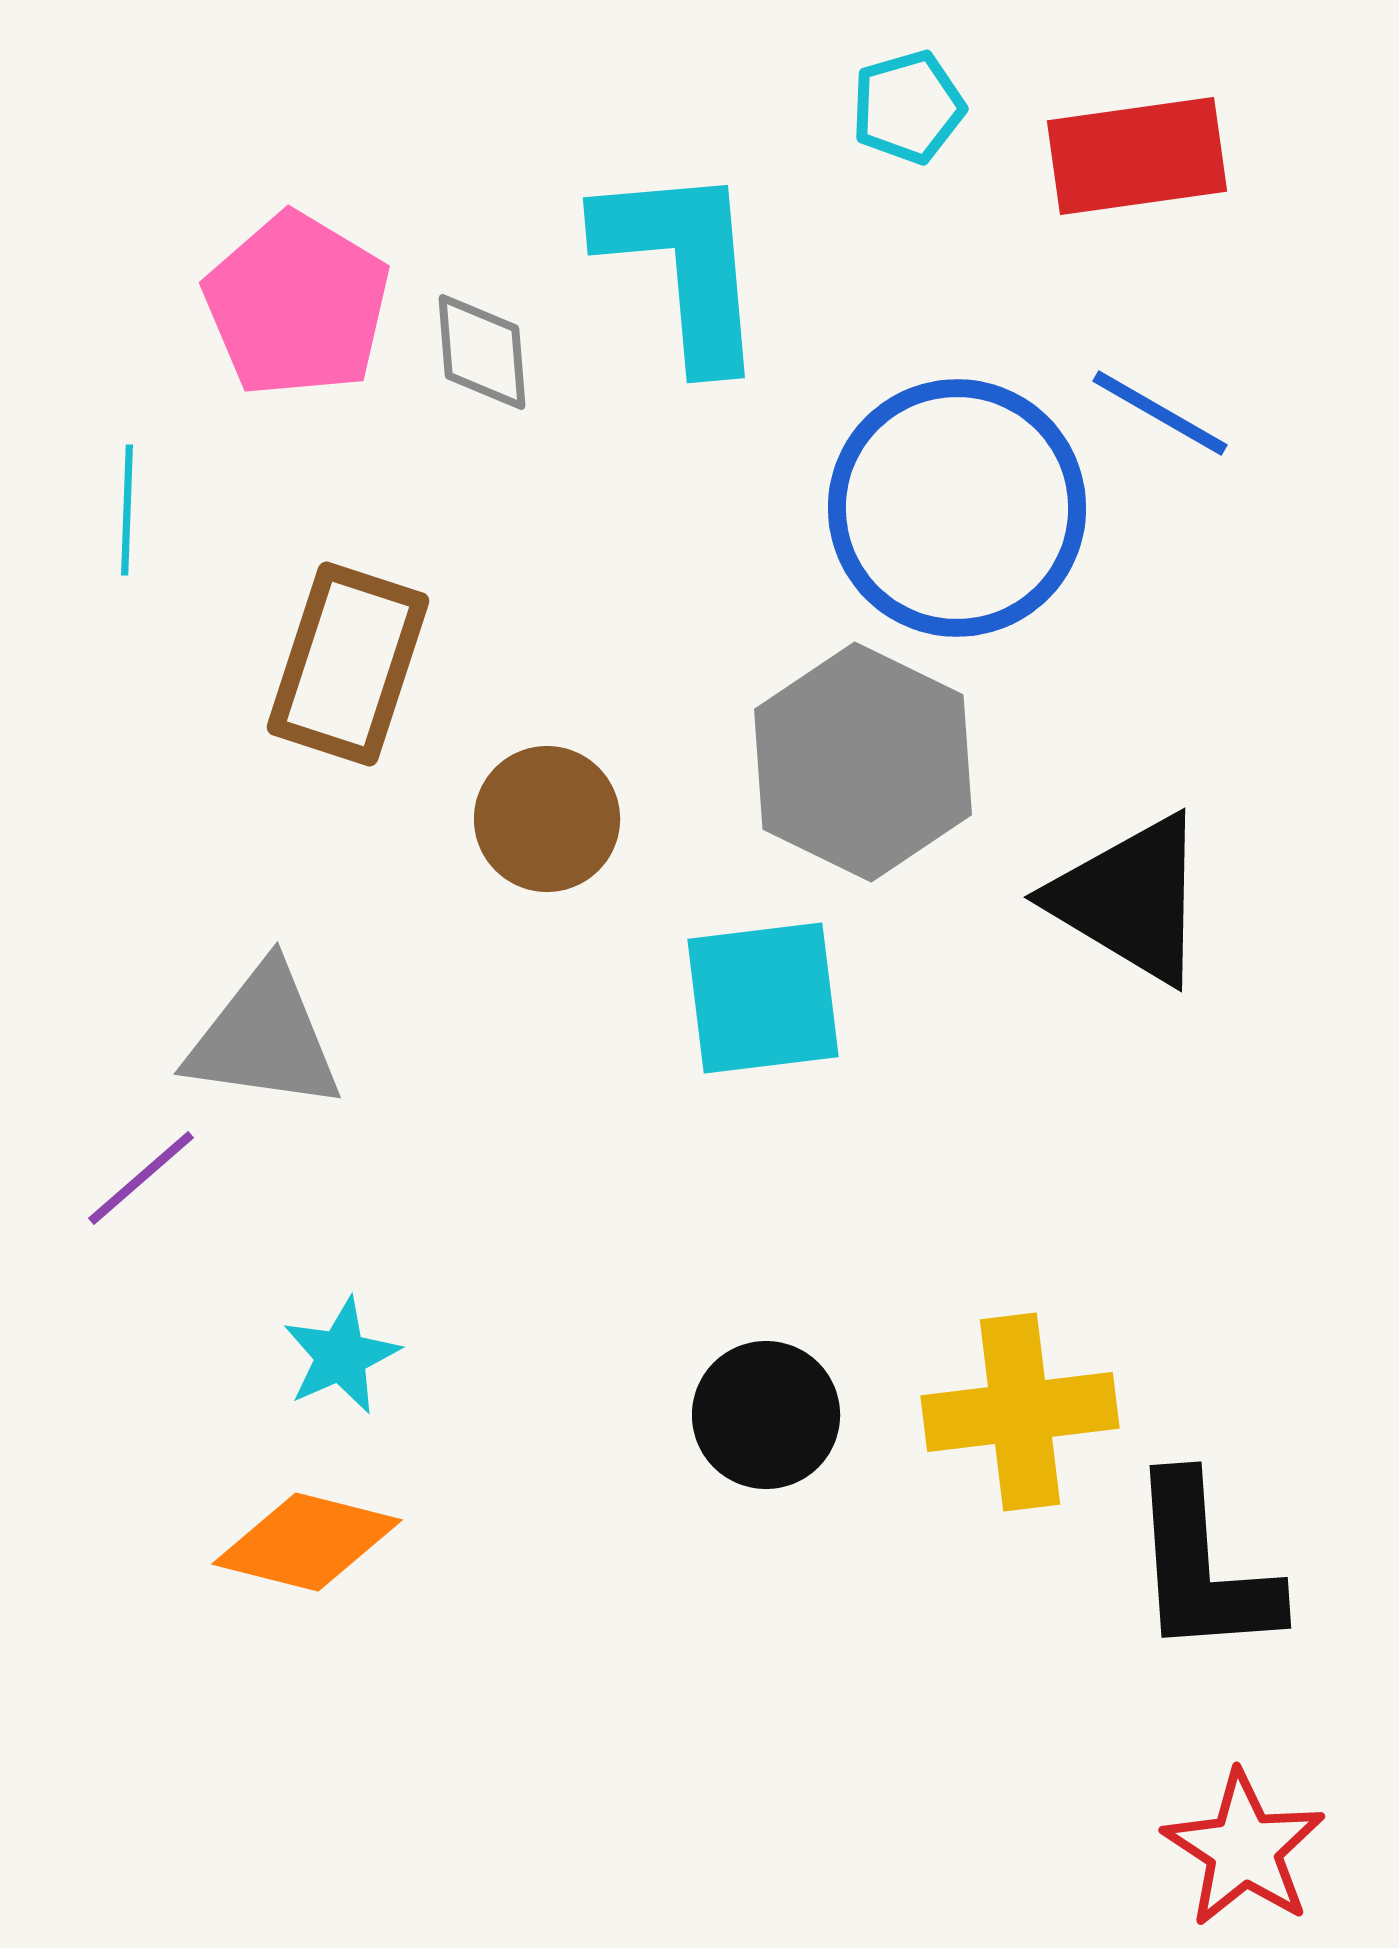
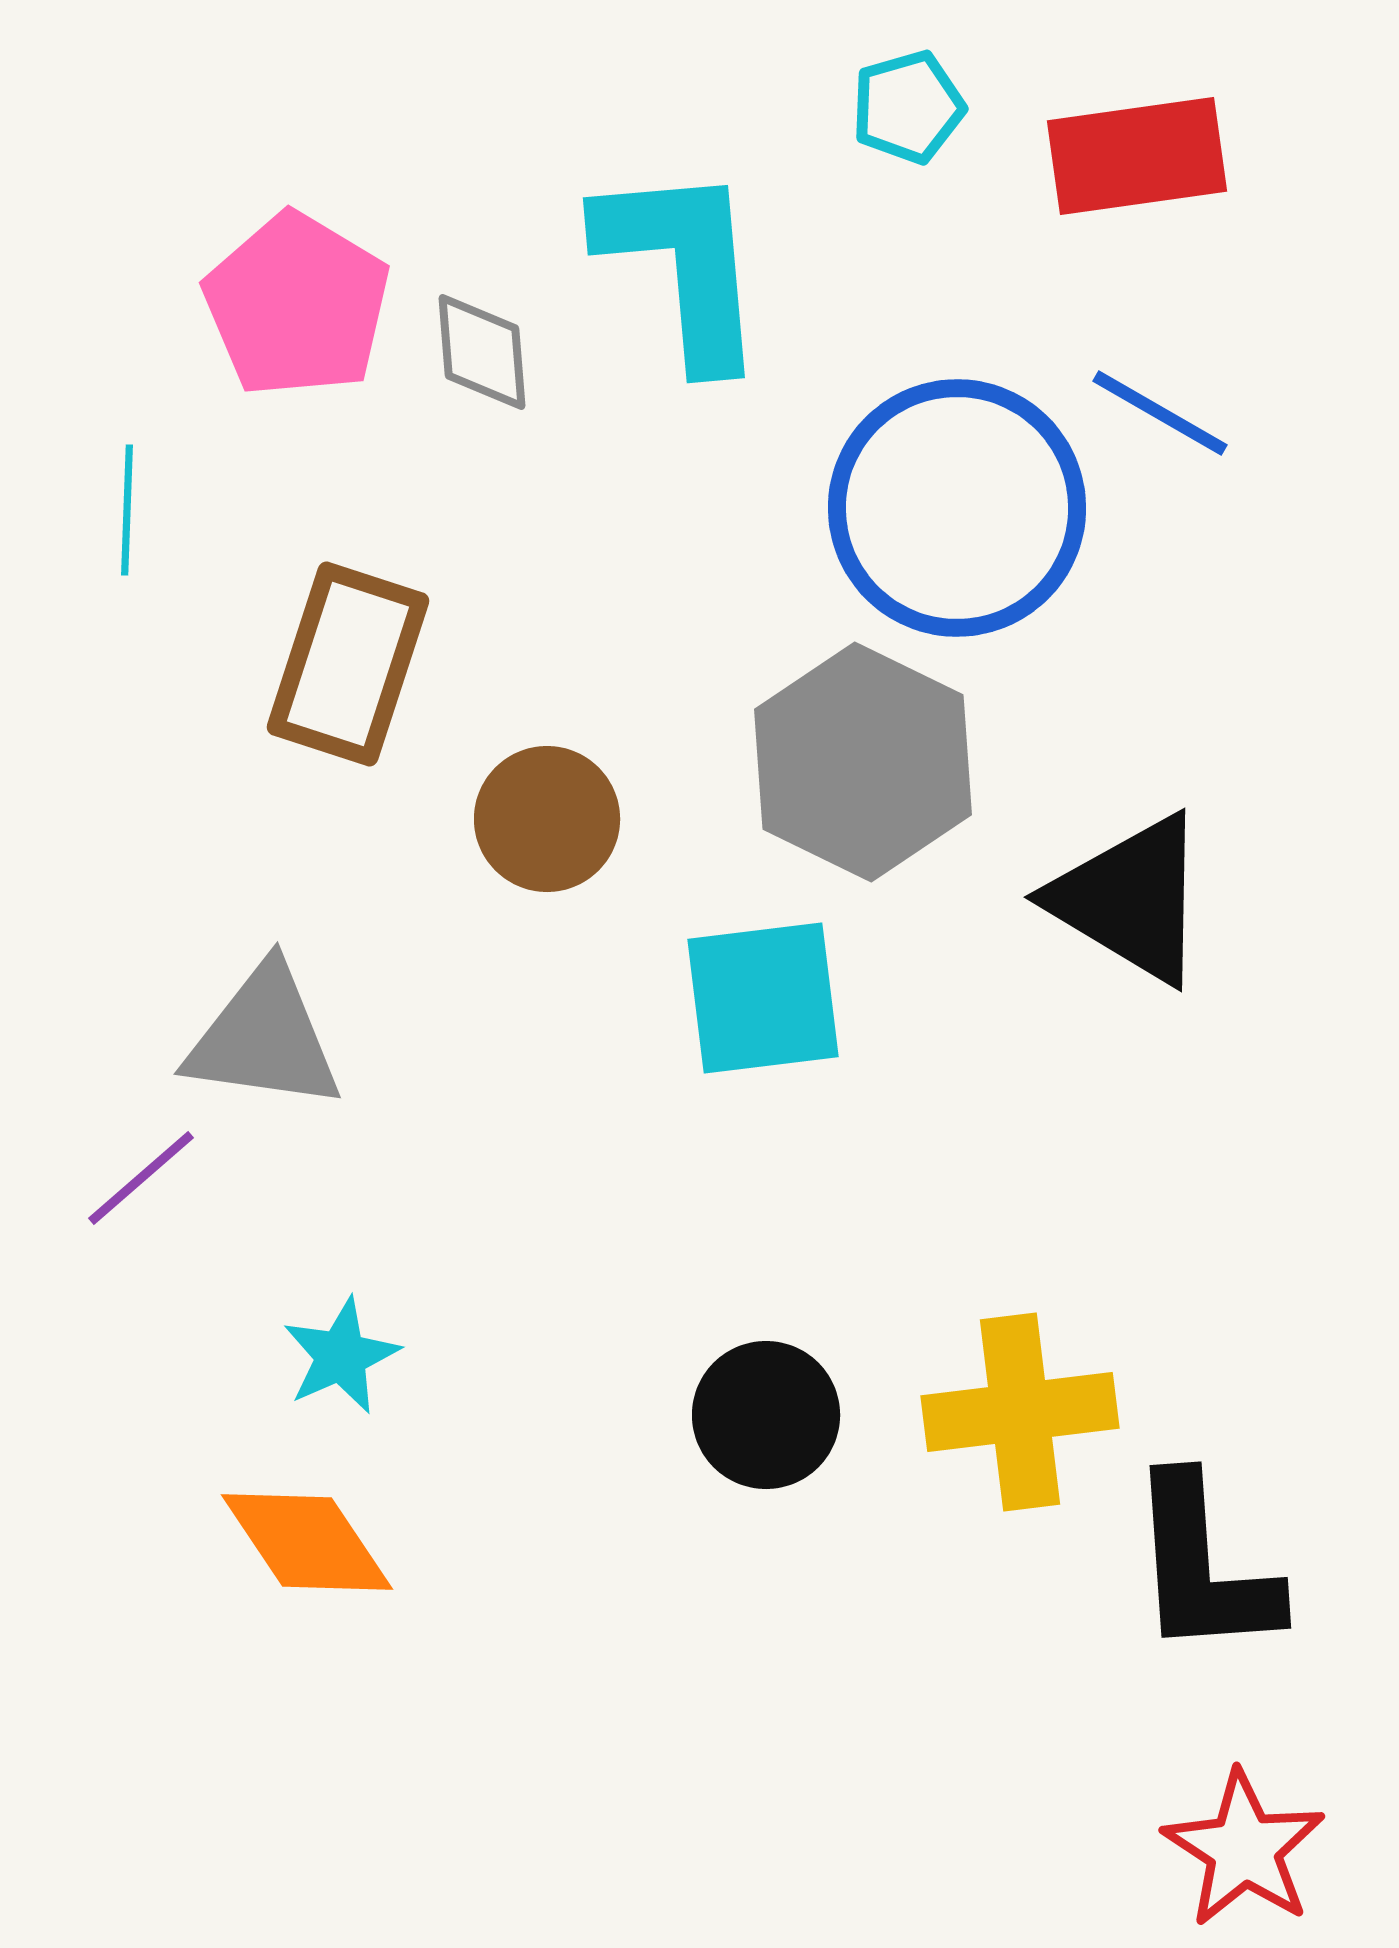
orange diamond: rotated 42 degrees clockwise
